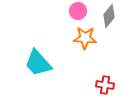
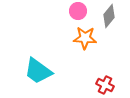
cyan trapezoid: moved 8 px down; rotated 12 degrees counterclockwise
red cross: rotated 18 degrees clockwise
